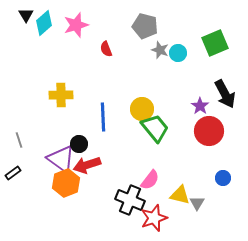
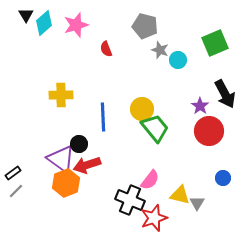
cyan circle: moved 7 px down
gray line: moved 3 px left, 51 px down; rotated 63 degrees clockwise
